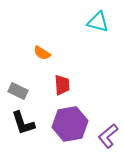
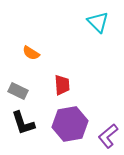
cyan triangle: rotated 30 degrees clockwise
orange semicircle: moved 11 px left
